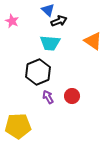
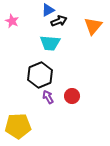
blue triangle: rotated 48 degrees clockwise
orange triangle: moved 15 px up; rotated 36 degrees clockwise
black hexagon: moved 2 px right, 3 px down
